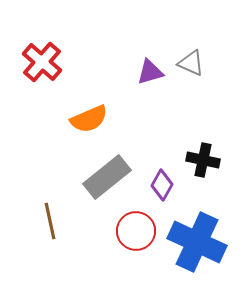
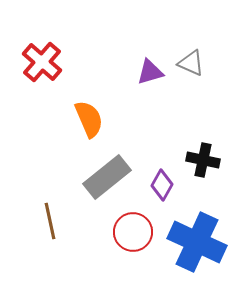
orange semicircle: rotated 90 degrees counterclockwise
red circle: moved 3 px left, 1 px down
